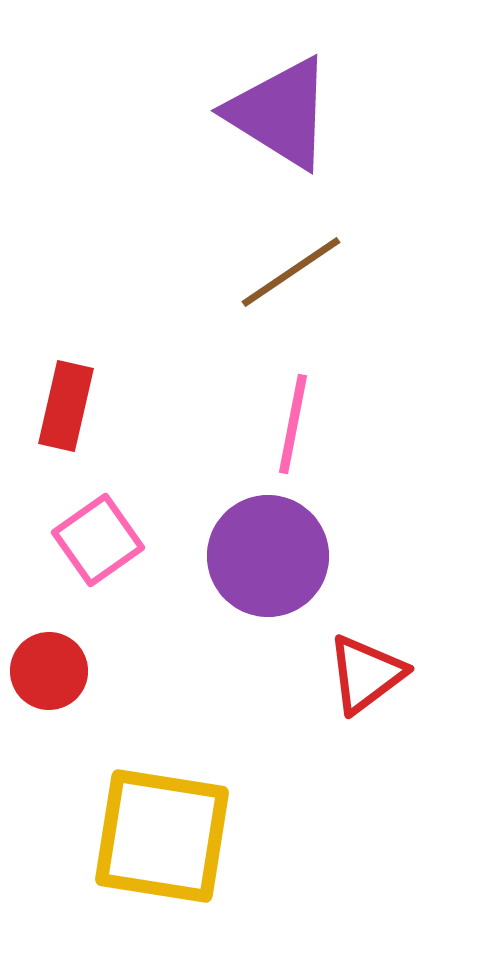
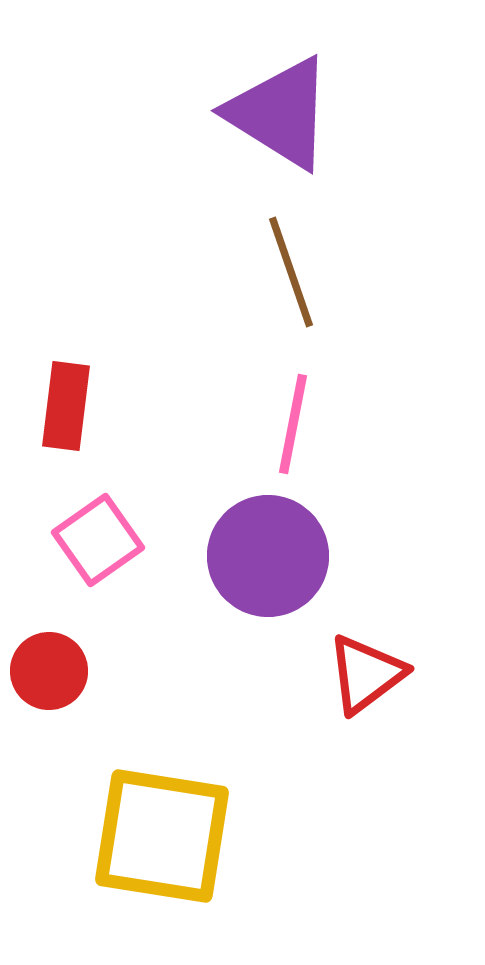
brown line: rotated 75 degrees counterclockwise
red rectangle: rotated 6 degrees counterclockwise
